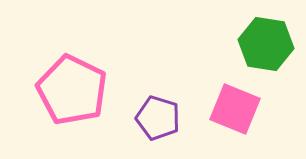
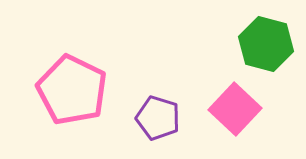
green hexagon: rotated 6 degrees clockwise
pink square: rotated 21 degrees clockwise
